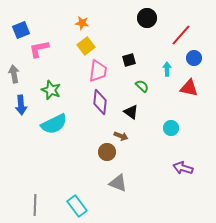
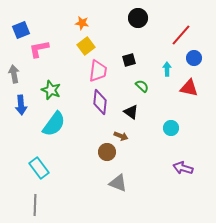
black circle: moved 9 px left
cyan semicircle: rotated 28 degrees counterclockwise
cyan rectangle: moved 38 px left, 38 px up
